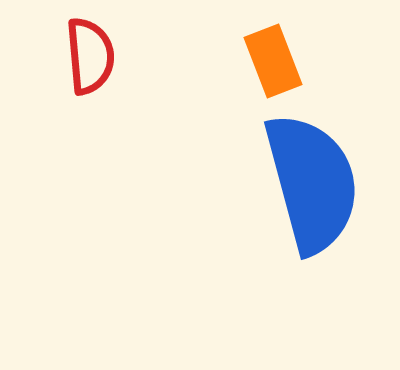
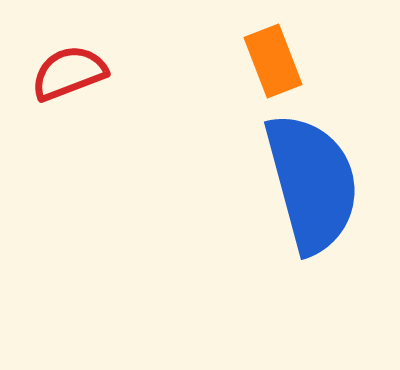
red semicircle: moved 21 px left, 17 px down; rotated 106 degrees counterclockwise
